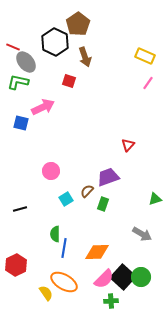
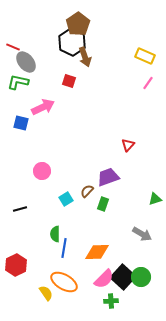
black hexagon: moved 17 px right
pink circle: moved 9 px left
